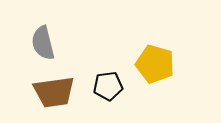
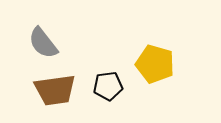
gray semicircle: rotated 24 degrees counterclockwise
brown trapezoid: moved 1 px right, 2 px up
